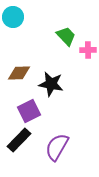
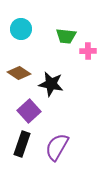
cyan circle: moved 8 px right, 12 px down
green trapezoid: rotated 140 degrees clockwise
pink cross: moved 1 px down
brown diamond: rotated 35 degrees clockwise
purple square: rotated 15 degrees counterclockwise
black rectangle: moved 3 px right, 4 px down; rotated 25 degrees counterclockwise
